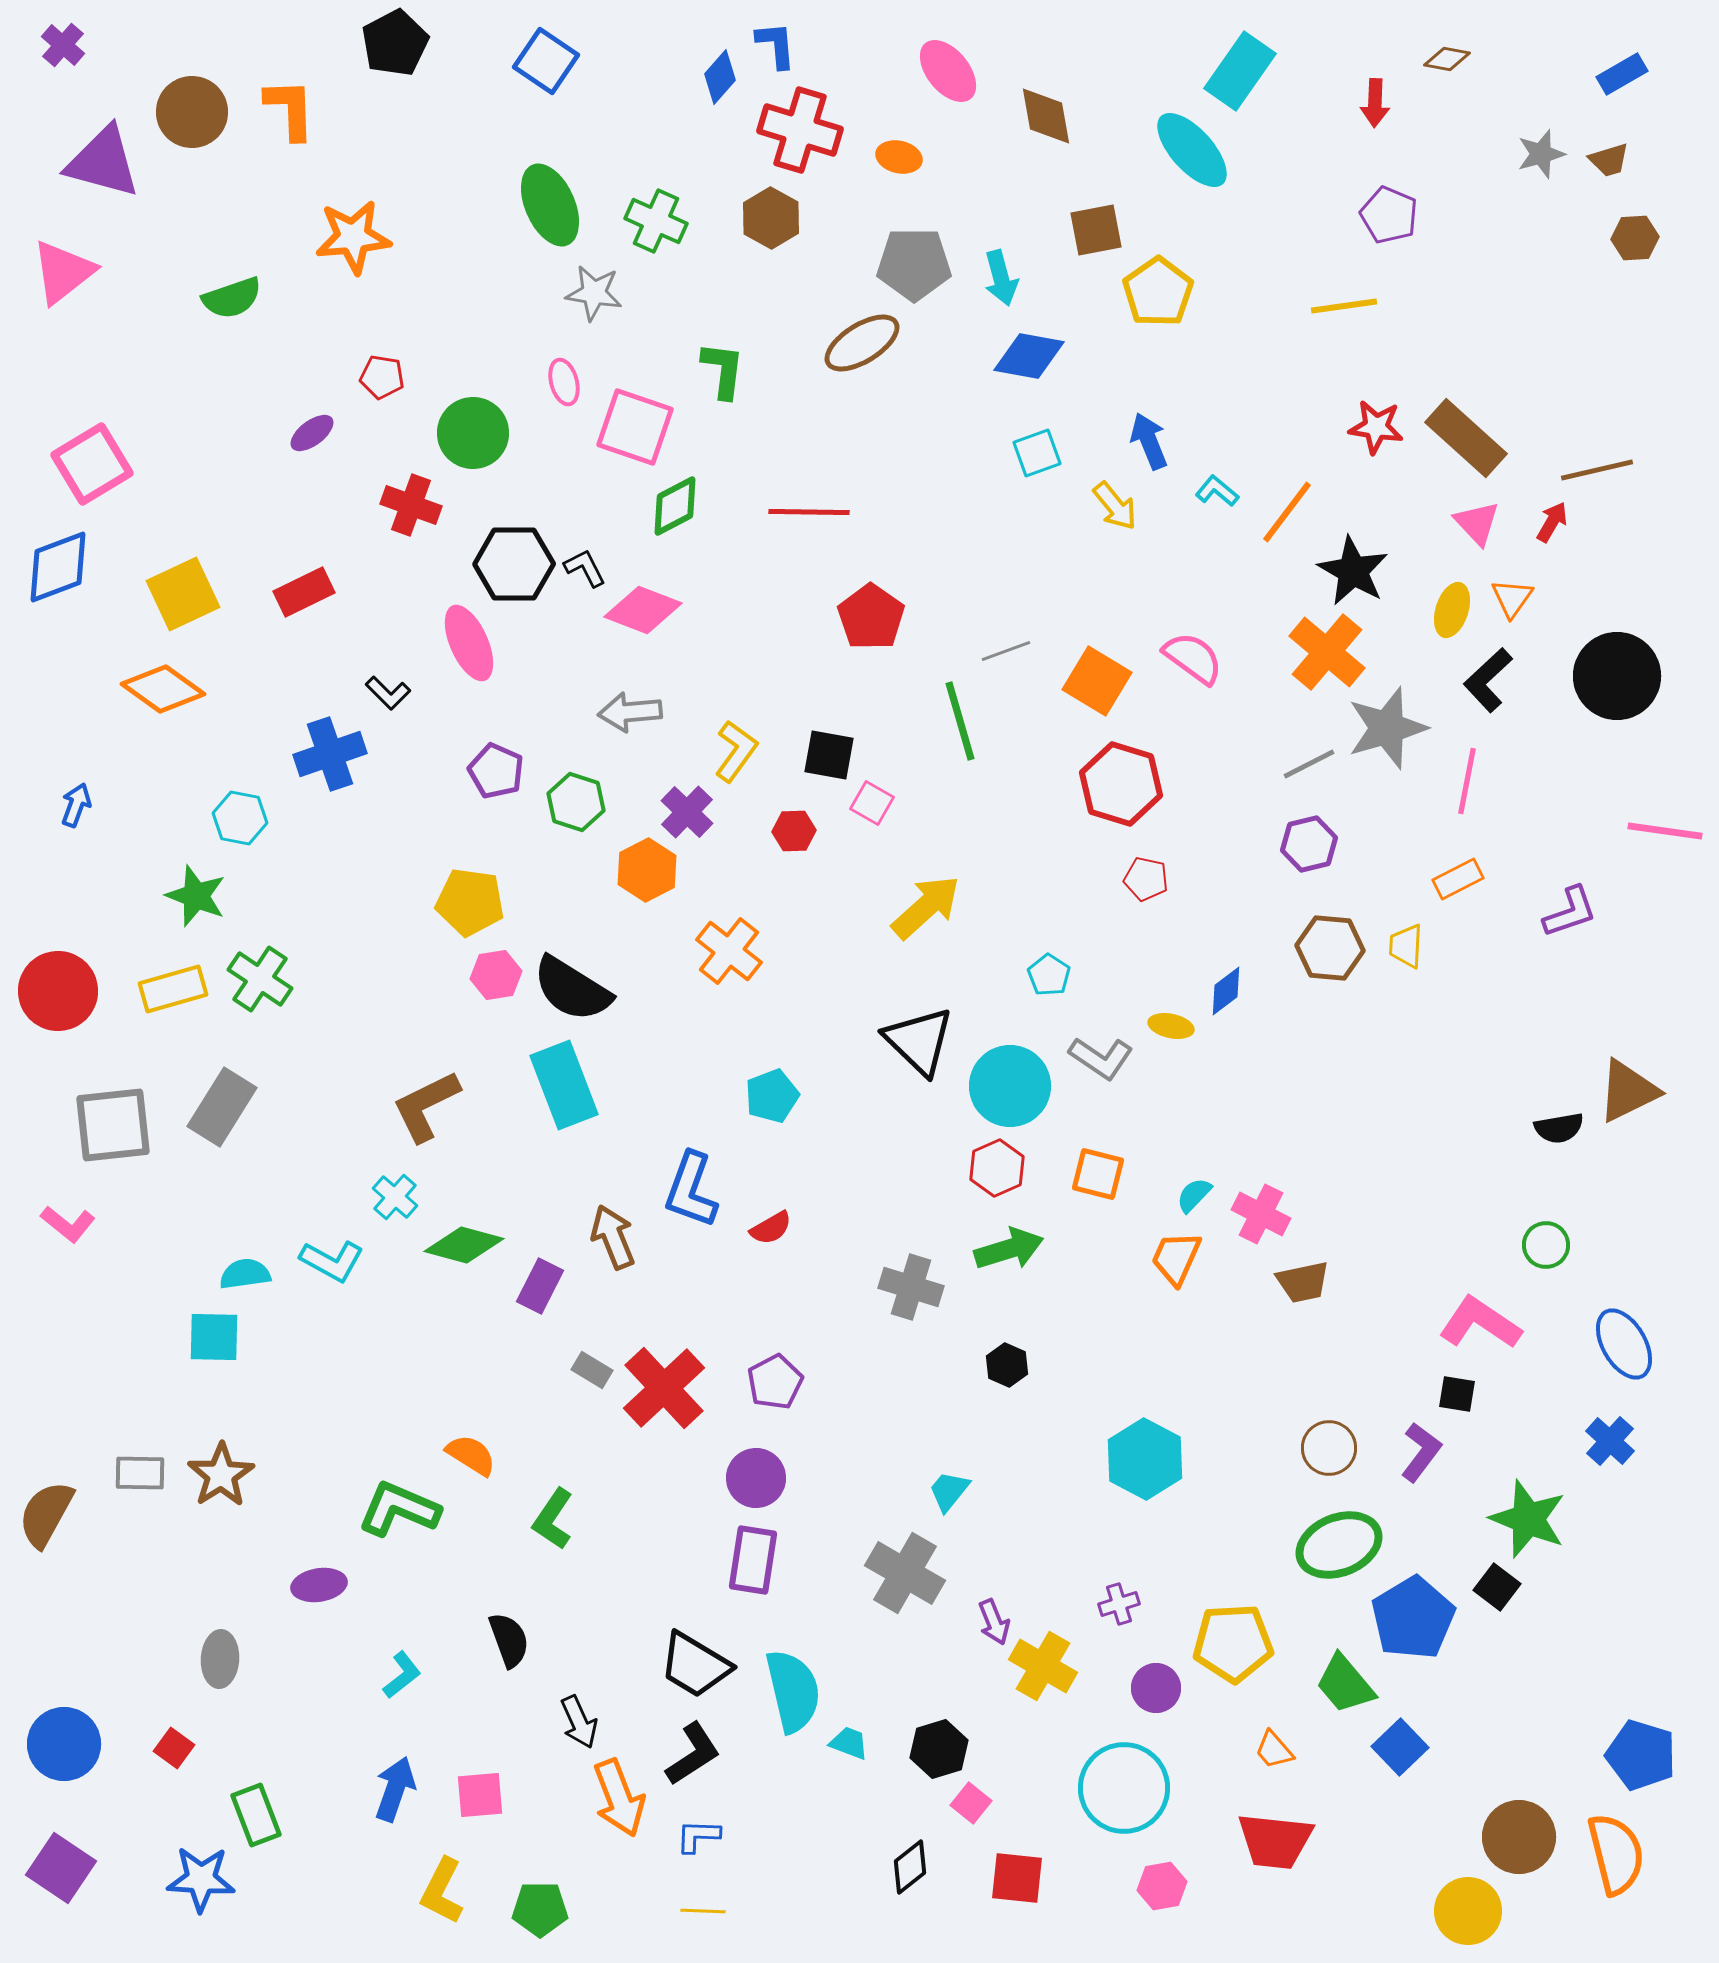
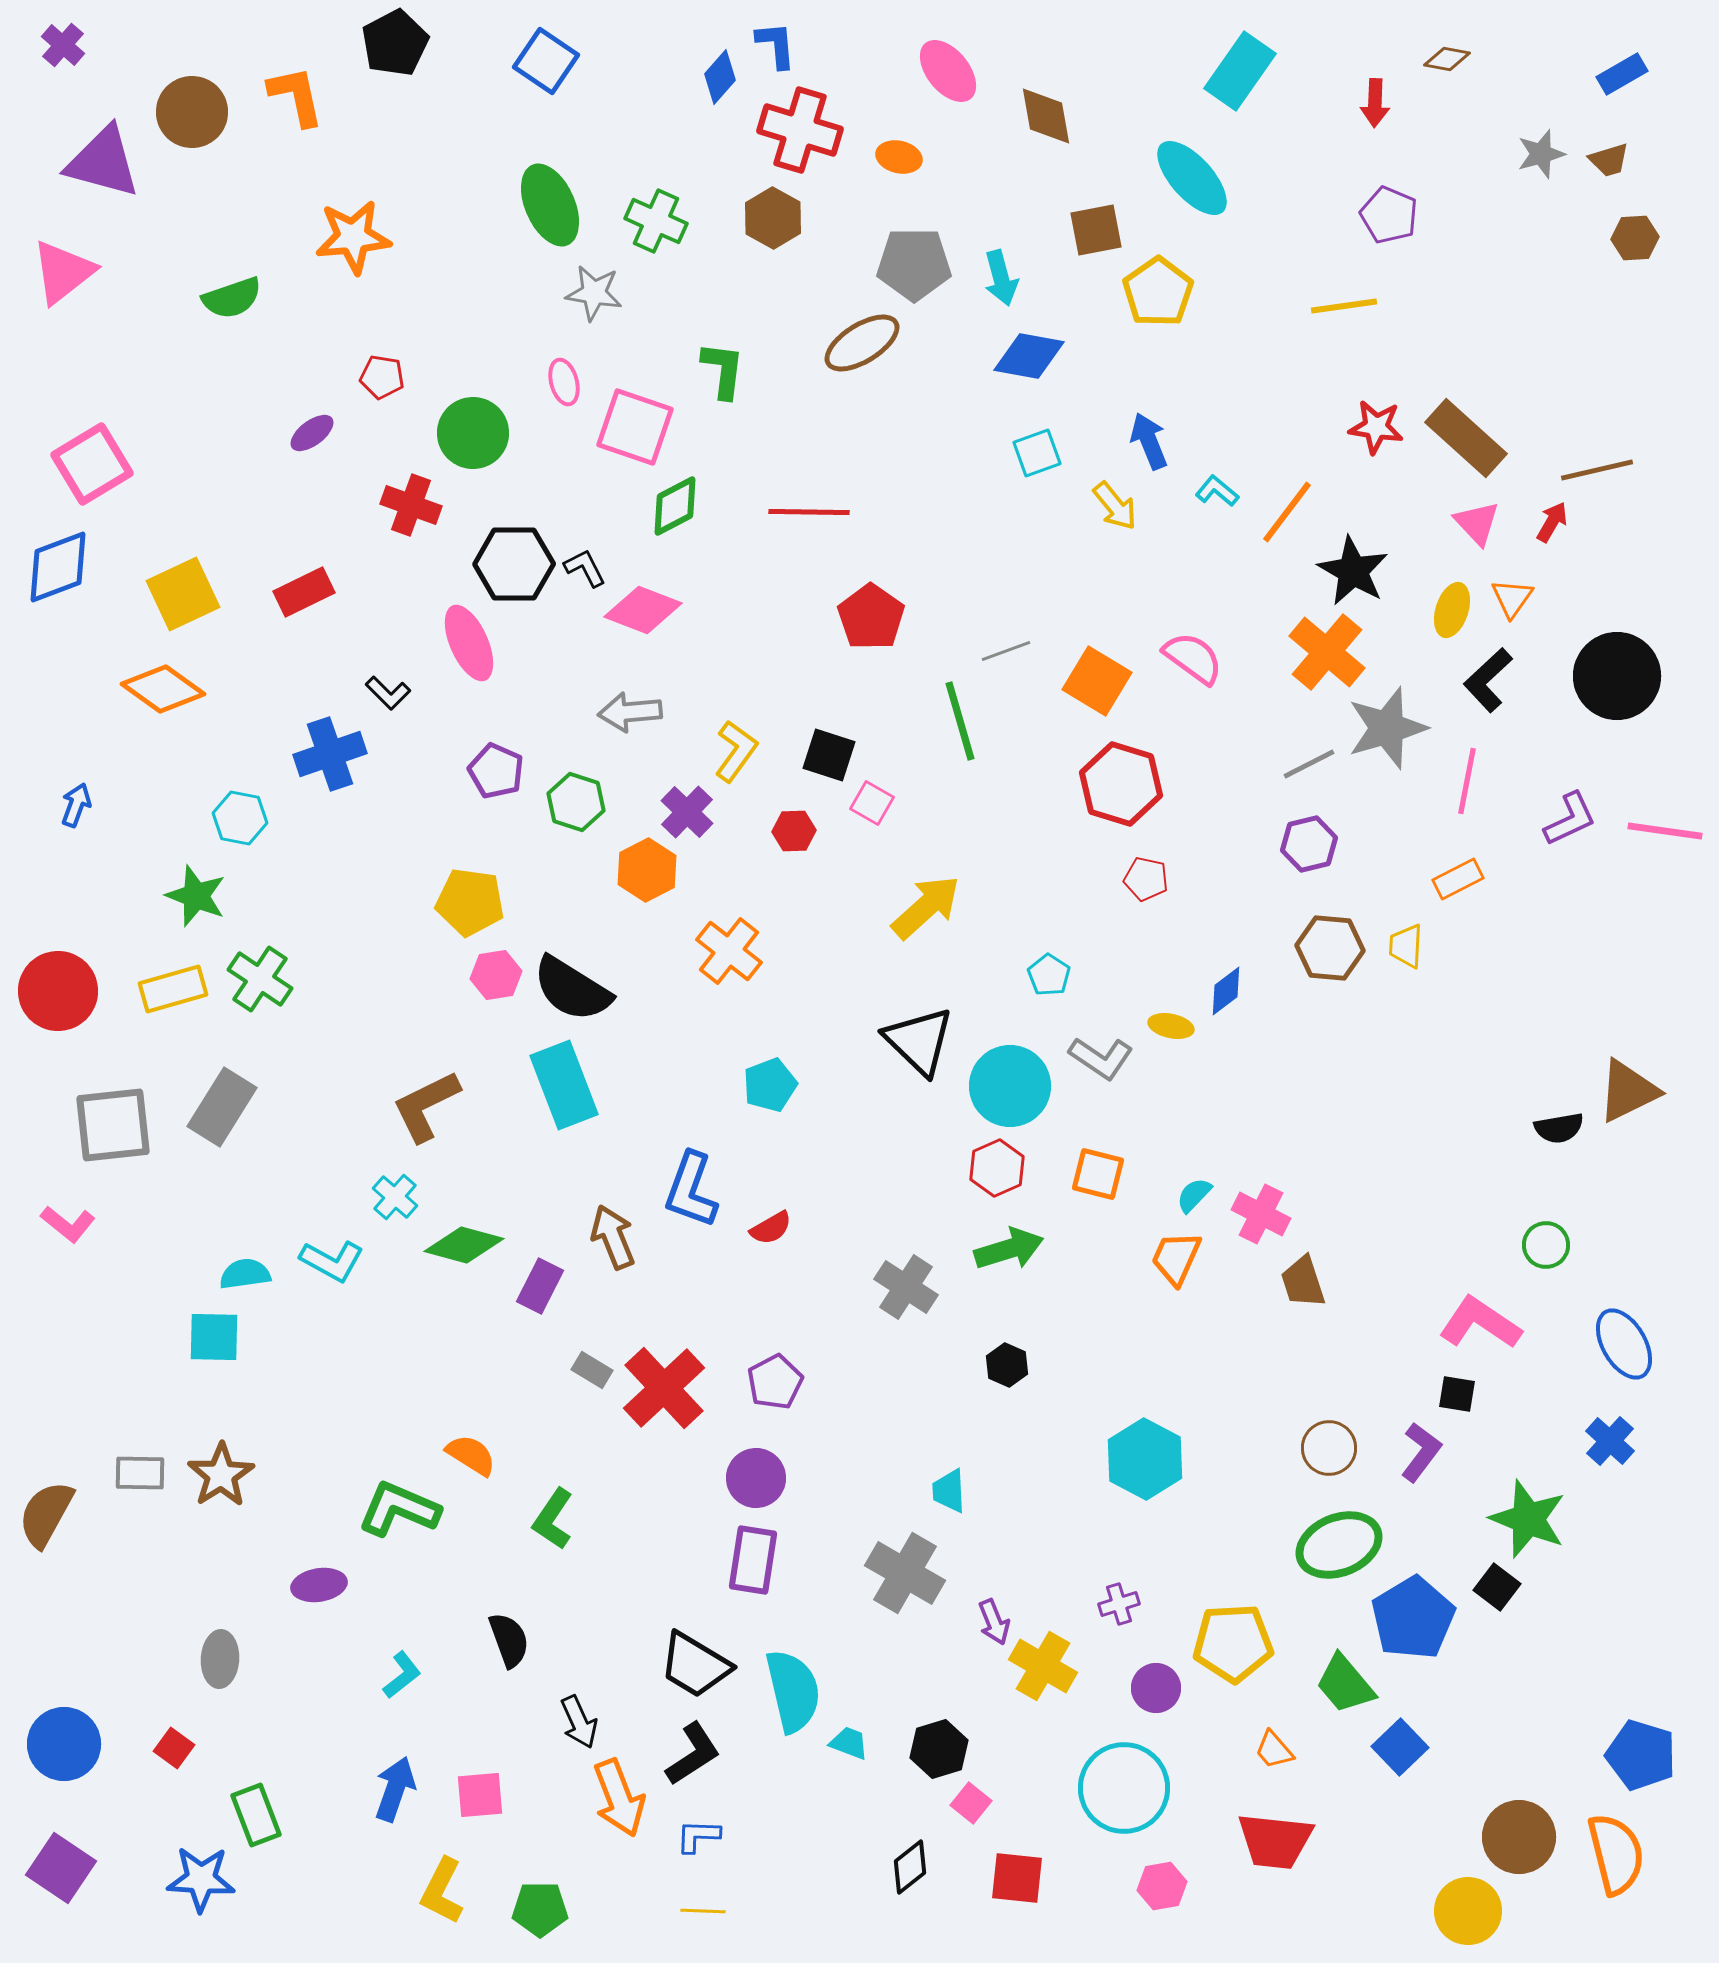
orange L-shape at (290, 109): moved 6 px right, 13 px up; rotated 10 degrees counterclockwise
cyan ellipse at (1192, 150): moved 28 px down
brown hexagon at (771, 218): moved 2 px right
black square at (829, 755): rotated 8 degrees clockwise
purple L-shape at (1570, 912): moved 93 px up; rotated 6 degrees counterclockwise
cyan pentagon at (772, 1096): moved 2 px left, 11 px up
brown trapezoid at (1303, 1282): rotated 84 degrees clockwise
gray cross at (911, 1287): moved 5 px left; rotated 16 degrees clockwise
cyan trapezoid at (949, 1491): rotated 42 degrees counterclockwise
